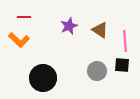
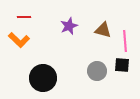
brown triangle: moved 3 px right; rotated 18 degrees counterclockwise
